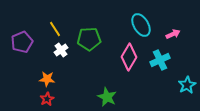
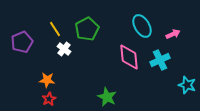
cyan ellipse: moved 1 px right, 1 px down
green pentagon: moved 2 px left, 10 px up; rotated 25 degrees counterclockwise
white cross: moved 3 px right, 1 px up; rotated 16 degrees counterclockwise
pink diamond: rotated 36 degrees counterclockwise
orange star: moved 1 px down
cyan star: rotated 24 degrees counterclockwise
red star: moved 2 px right
